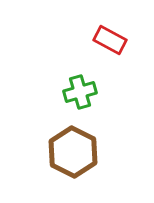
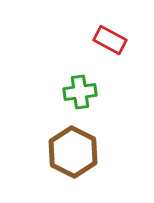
green cross: rotated 8 degrees clockwise
